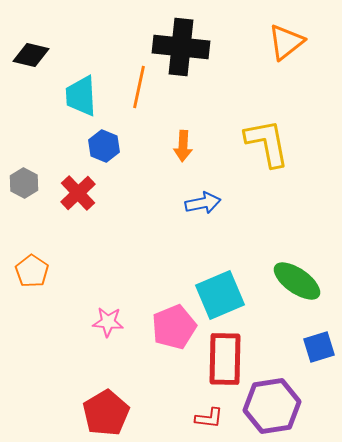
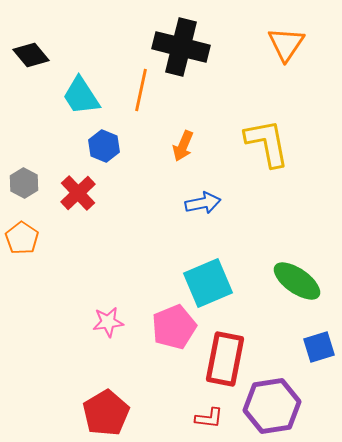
orange triangle: moved 2 px down; rotated 18 degrees counterclockwise
black cross: rotated 8 degrees clockwise
black diamond: rotated 36 degrees clockwise
orange line: moved 2 px right, 3 px down
cyan trapezoid: rotated 30 degrees counterclockwise
orange arrow: rotated 20 degrees clockwise
orange pentagon: moved 10 px left, 33 px up
cyan square: moved 12 px left, 12 px up
pink star: rotated 12 degrees counterclockwise
red rectangle: rotated 10 degrees clockwise
